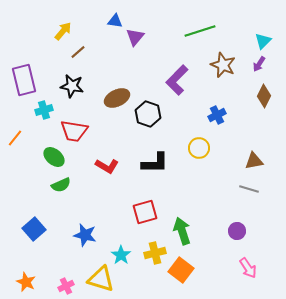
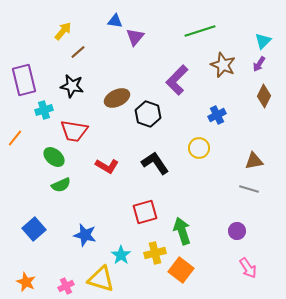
black L-shape: rotated 124 degrees counterclockwise
